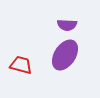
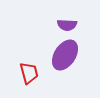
red trapezoid: moved 8 px right, 8 px down; rotated 60 degrees clockwise
